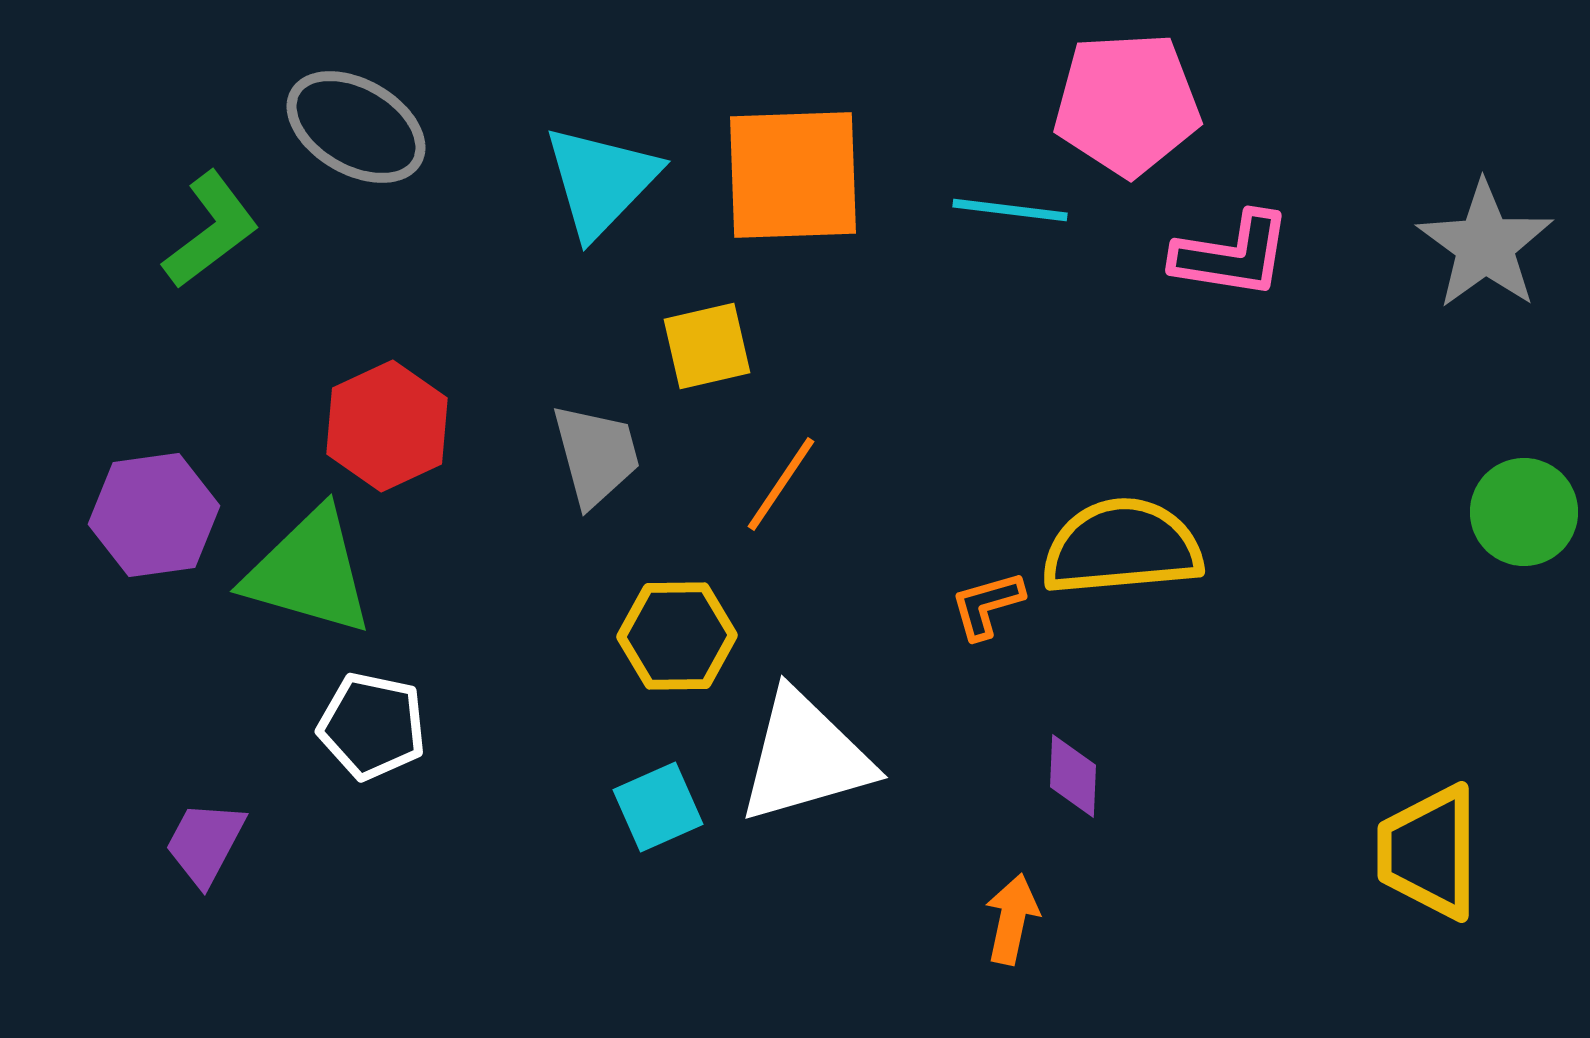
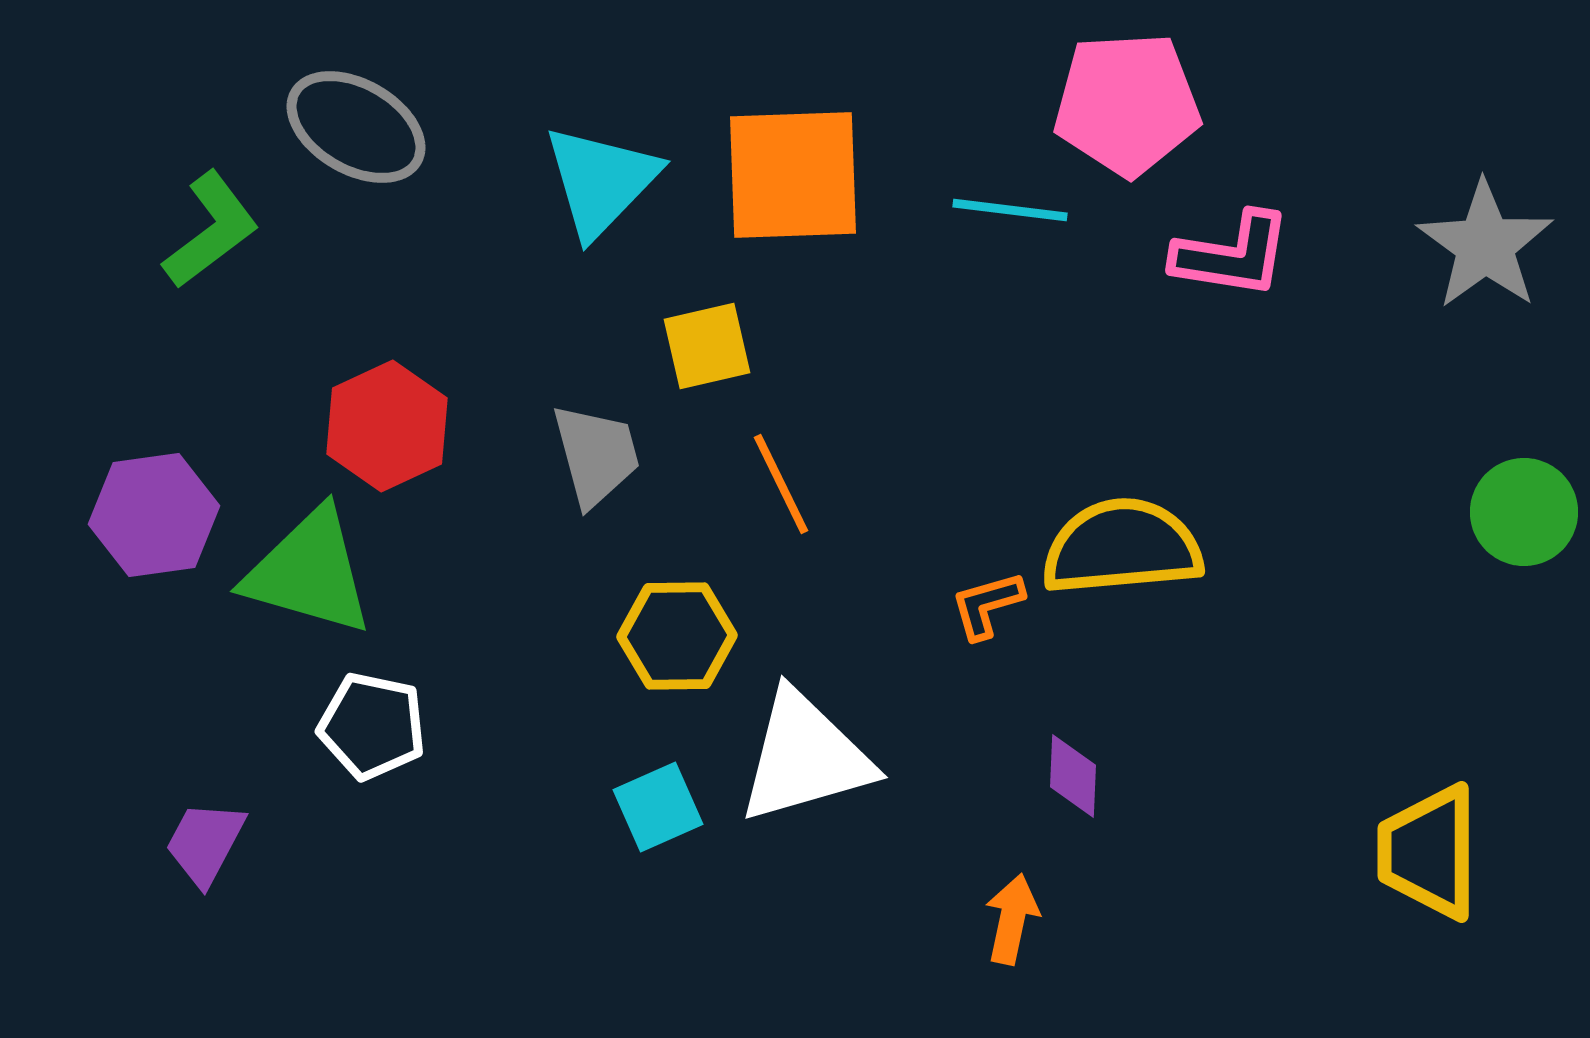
orange line: rotated 60 degrees counterclockwise
